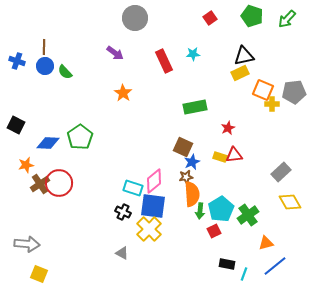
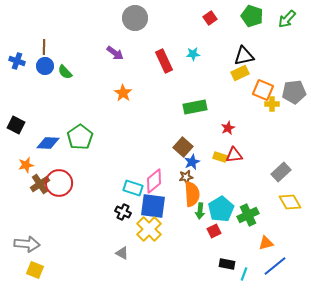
brown square at (183, 147): rotated 18 degrees clockwise
green cross at (248, 215): rotated 10 degrees clockwise
yellow square at (39, 274): moved 4 px left, 4 px up
